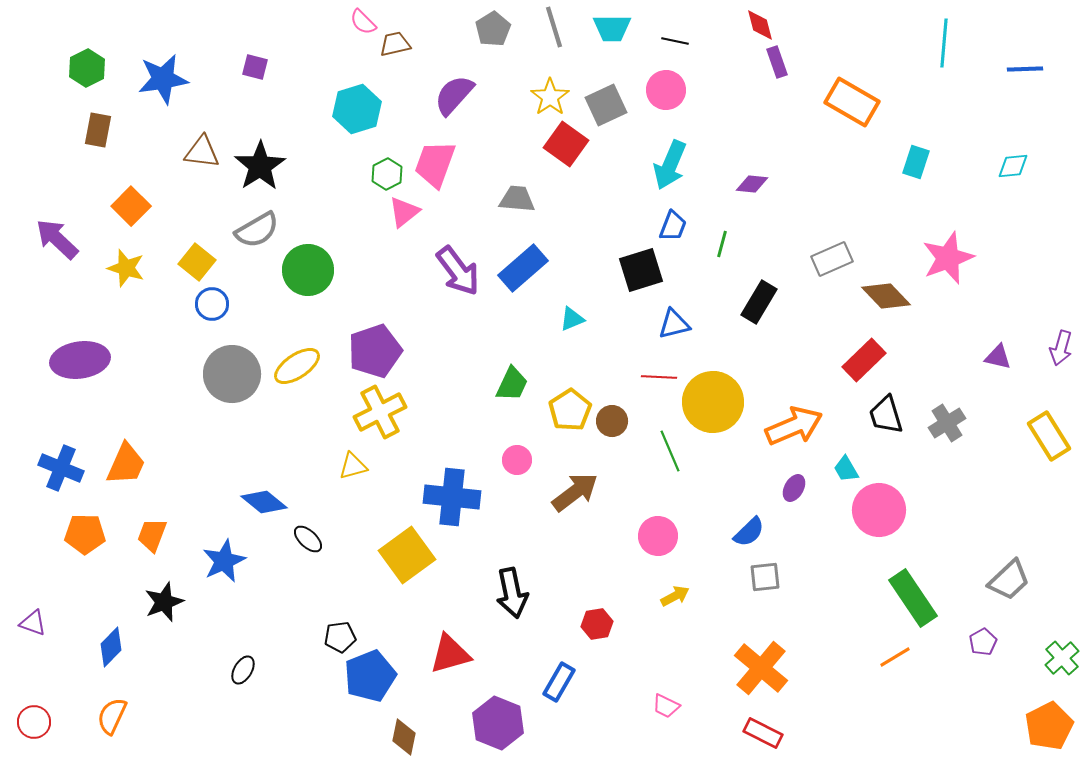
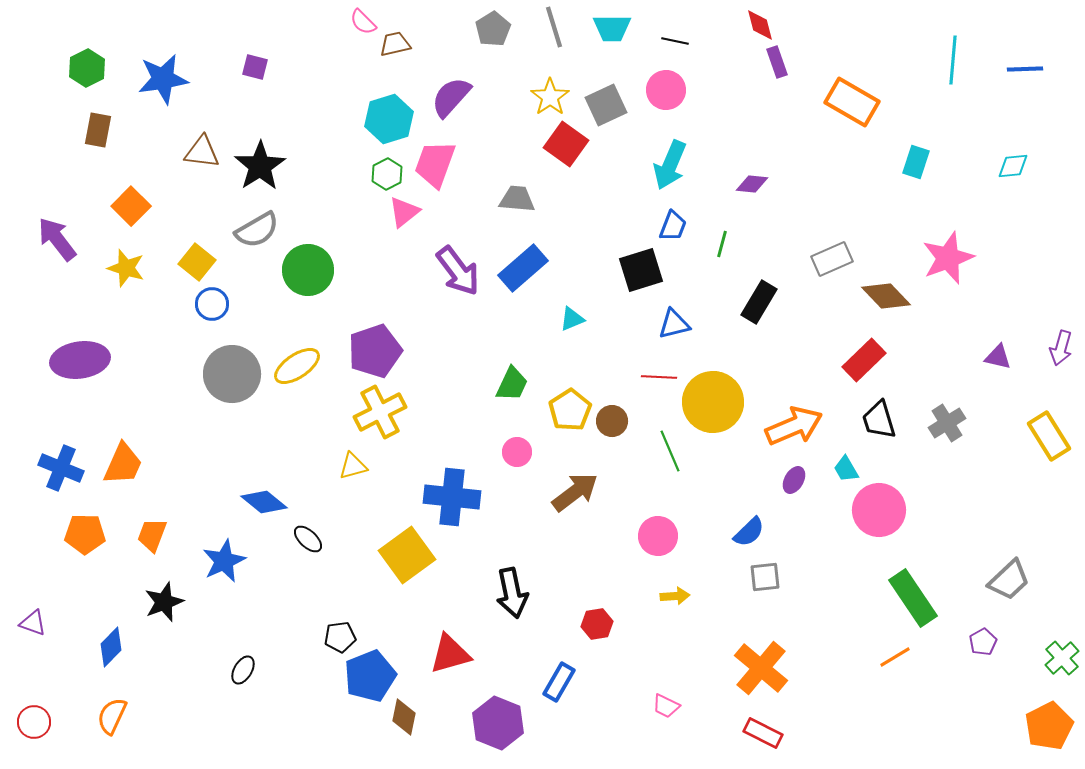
cyan line at (944, 43): moved 9 px right, 17 px down
purple semicircle at (454, 95): moved 3 px left, 2 px down
cyan hexagon at (357, 109): moved 32 px right, 10 px down
purple arrow at (57, 239): rotated 9 degrees clockwise
black trapezoid at (886, 415): moved 7 px left, 5 px down
pink circle at (517, 460): moved 8 px up
orange trapezoid at (126, 464): moved 3 px left
purple ellipse at (794, 488): moved 8 px up
yellow arrow at (675, 596): rotated 24 degrees clockwise
brown diamond at (404, 737): moved 20 px up
